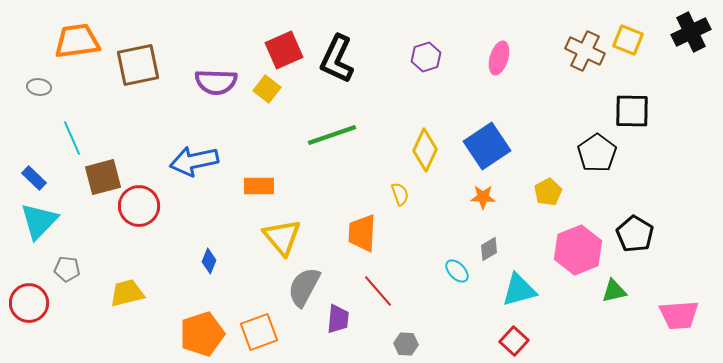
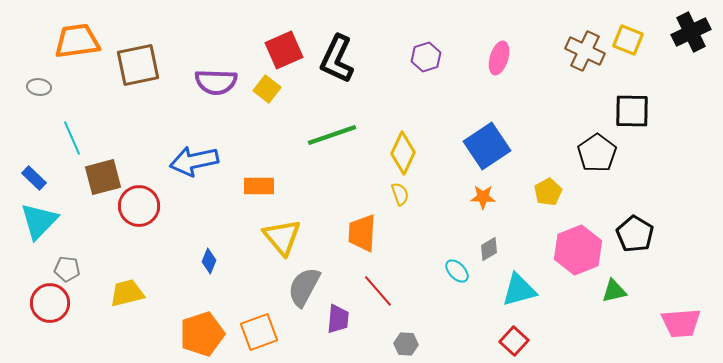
yellow diamond at (425, 150): moved 22 px left, 3 px down
red circle at (29, 303): moved 21 px right
pink trapezoid at (679, 315): moved 2 px right, 8 px down
